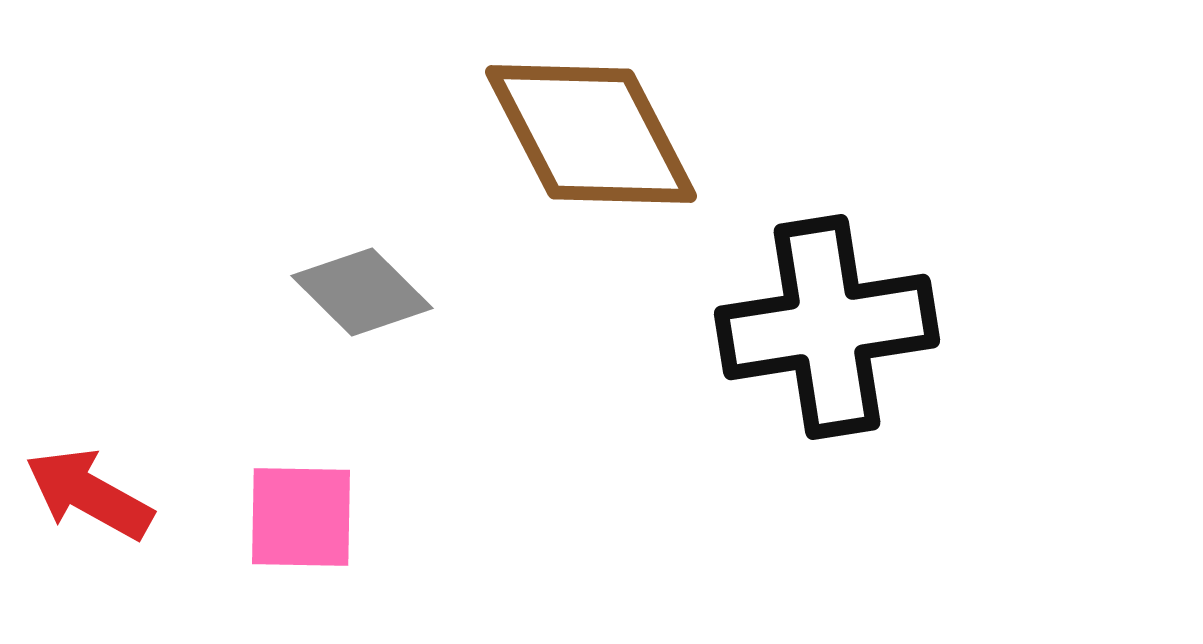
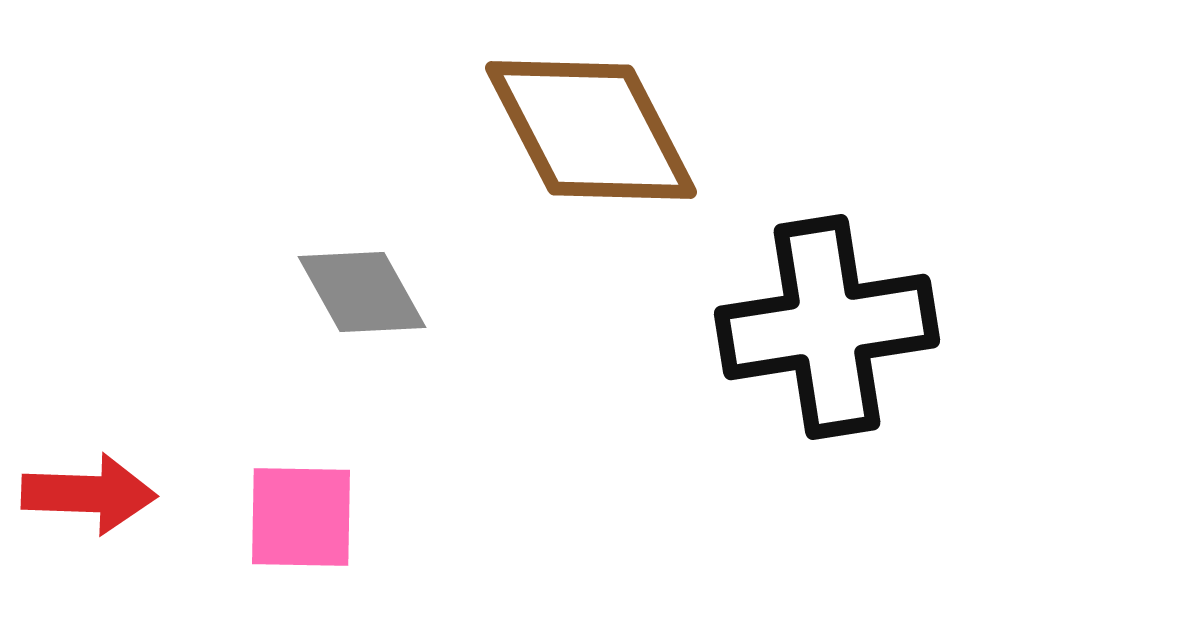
brown diamond: moved 4 px up
gray diamond: rotated 16 degrees clockwise
red arrow: rotated 153 degrees clockwise
